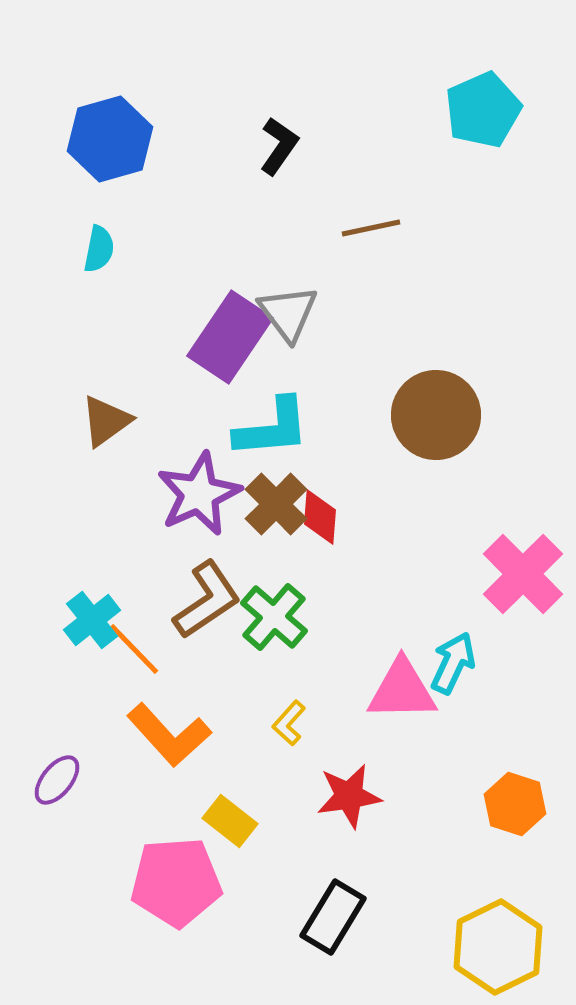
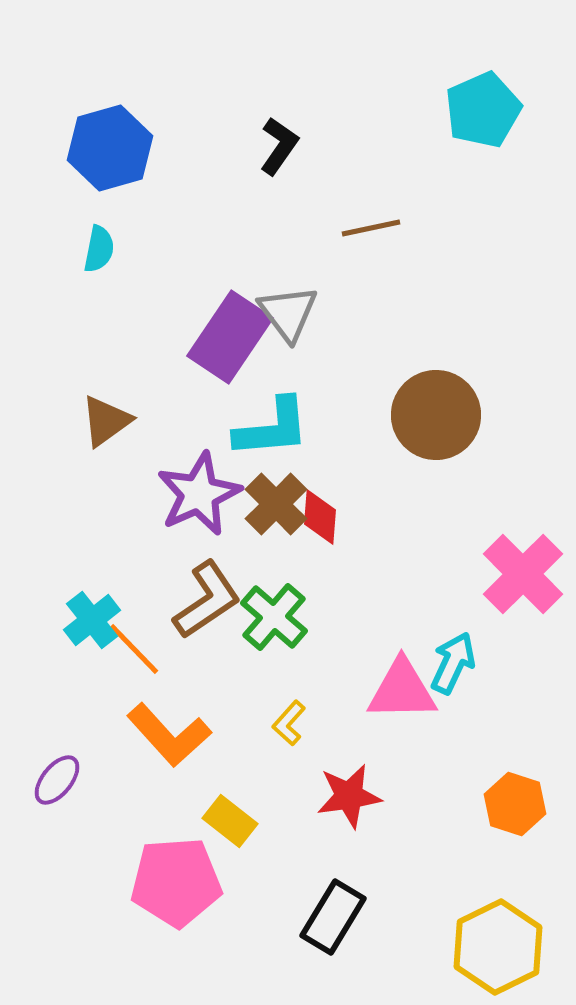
blue hexagon: moved 9 px down
